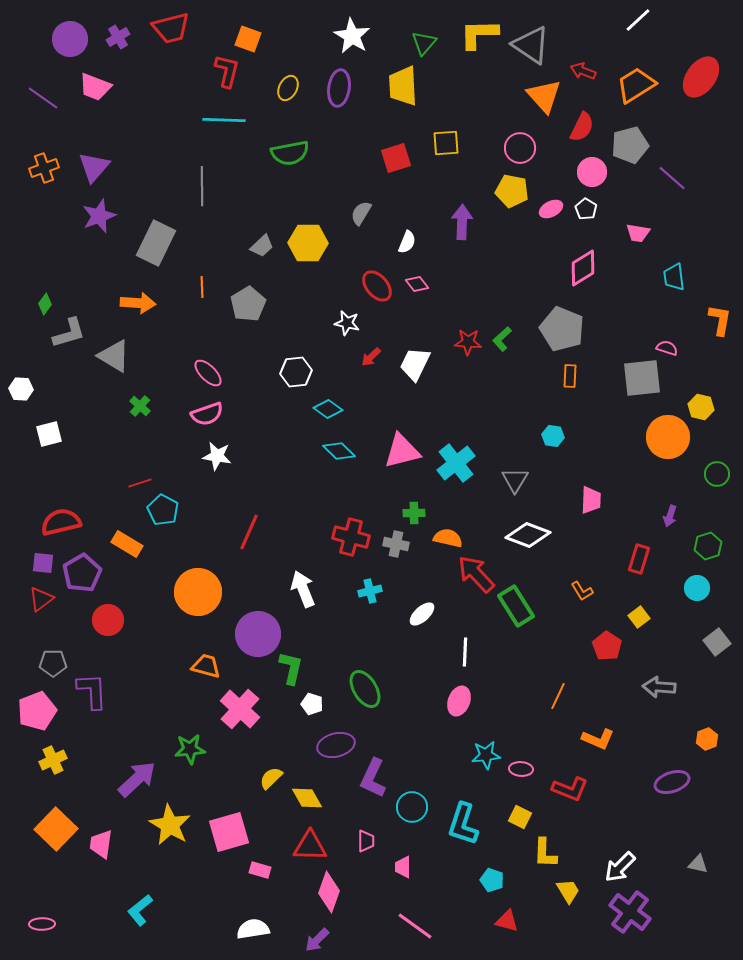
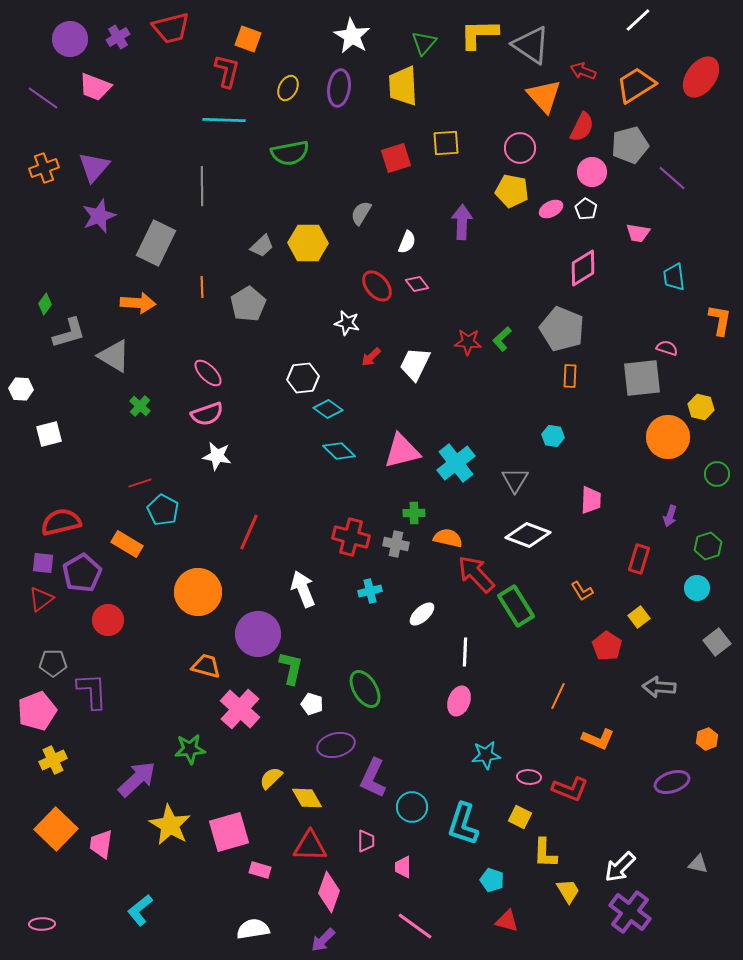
white hexagon at (296, 372): moved 7 px right, 6 px down
pink ellipse at (521, 769): moved 8 px right, 8 px down
purple arrow at (317, 940): moved 6 px right
